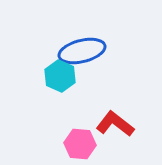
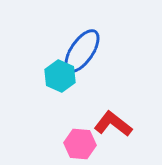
blue ellipse: rotated 42 degrees counterclockwise
red L-shape: moved 2 px left
